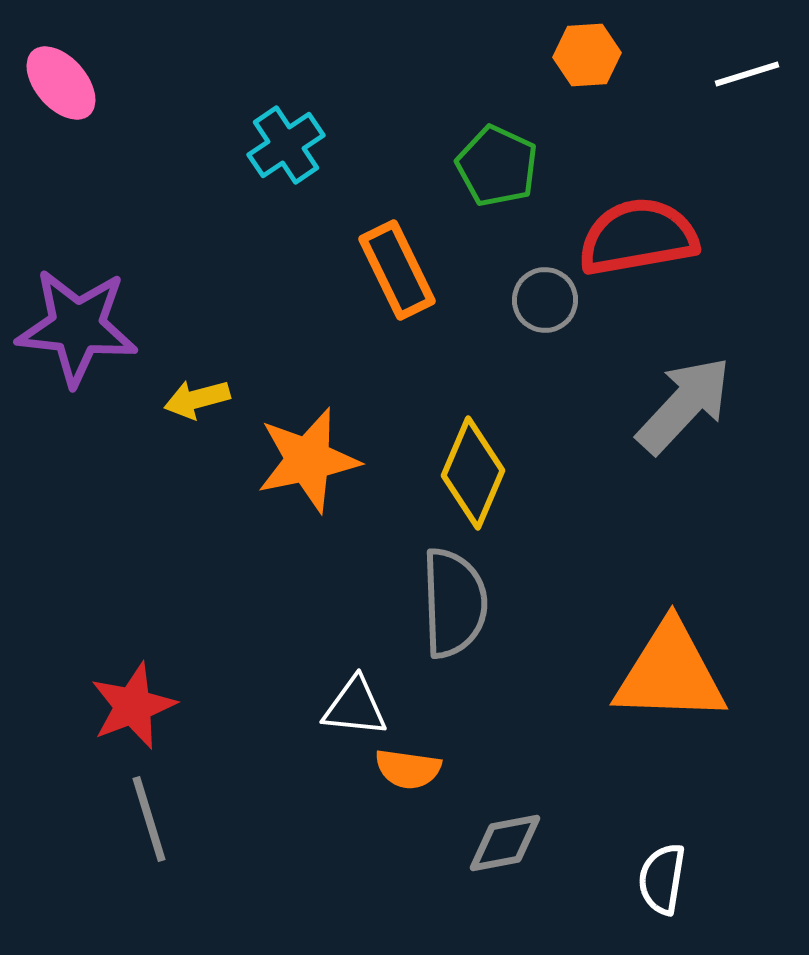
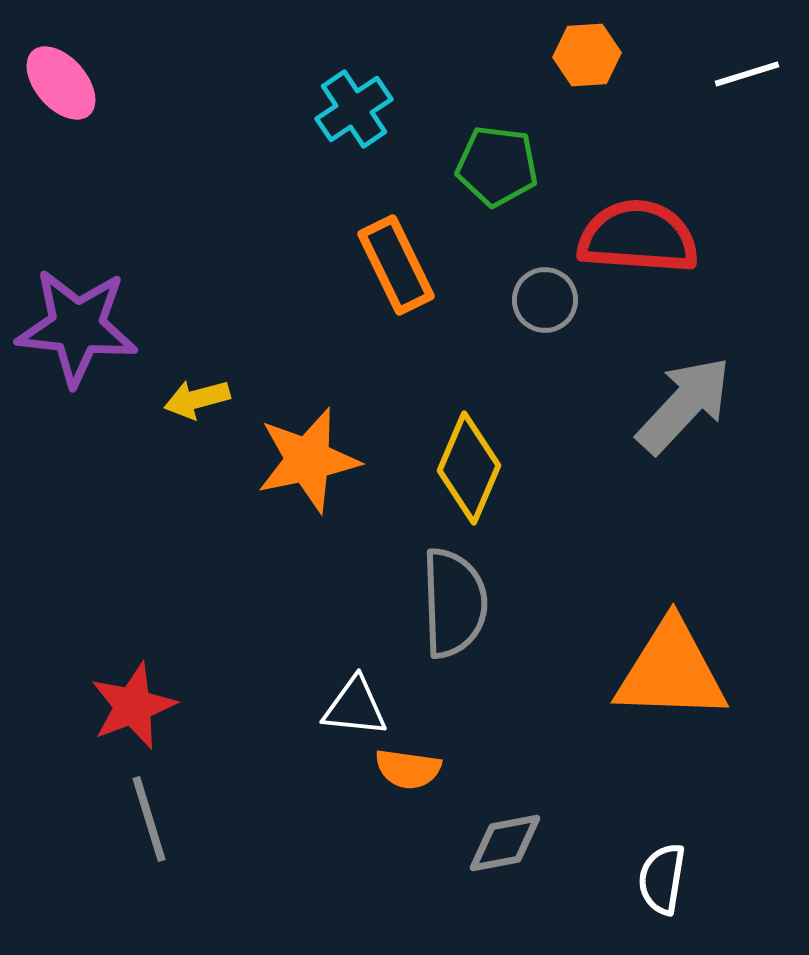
cyan cross: moved 68 px right, 36 px up
green pentagon: rotated 18 degrees counterclockwise
red semicircle: rotated 14 degrees clockwise
orange rectangle: moved 1 px left, 5 px up
yellow diamond: moved 4 px left, 5 px up
orange triangle: moved 1 px right, 2 px up
